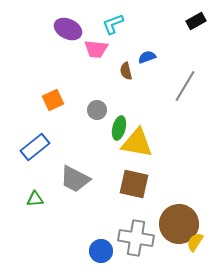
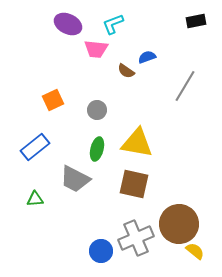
black rectangle: rotated 18 degrees clockwise
purple ellipse: moved 5 px up
brown semicircle: rotated 42 degrees counterclockwise
green ellipse: moved 22 px left, 21 px down
gray cross: rotated 32 degrees counterclockwise
yellow semicircle: moved 9 px down; rotated 96 degrees clockwise
